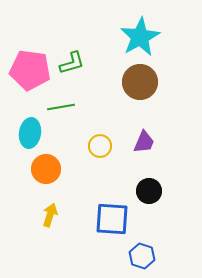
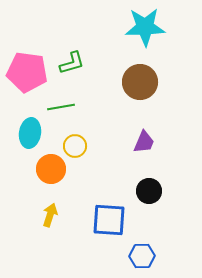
cyan star: moved 5 px right, 10 px up; rotated 27 degrees clockwise
pink pentagon: moved 3 px left, 2 px down
yellow circle: moved 25 px left
orange circle: moved 5 px right
blue square: moved 3 px left, 1 px down
blue hexagon: rotated 20 degrees counterclockwise
